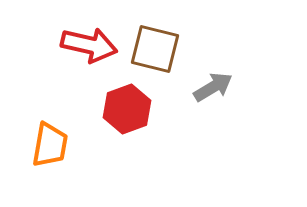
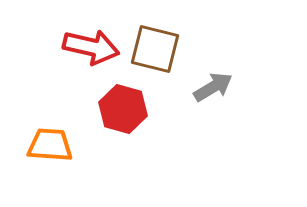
red arrow: moved 2 px right, 2 px down
red hexagon: moved 4 px left; rotated 24 degrees counterclockwise
orange trapezoid: rotated 96 degrees counterclockwise
